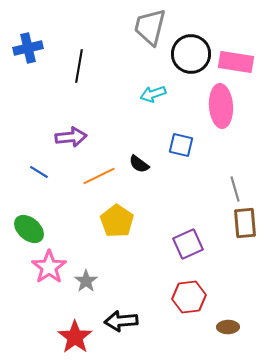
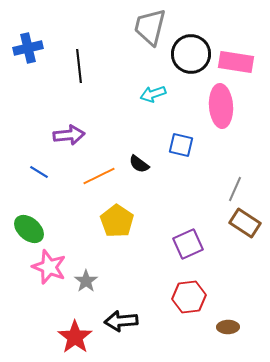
black line: rotated 16 degrees counterclockwise
purple arrow: moved 2 px left, 2 px up
gray line: rotated 40 degrees clockwise
brown rectangle: rotated 52 degrees counterclockwise
pink star: rotated 16 degrees counterclockwise
